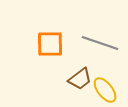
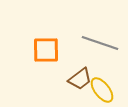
orange square: moved 4 px left, 6 px down
yellow ellipse: moved 3 px left
